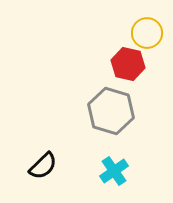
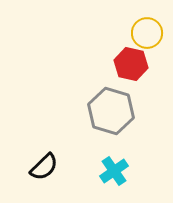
red hexagon: moved 3 px right
black semicircle: moved 1 px right, 1 px down
